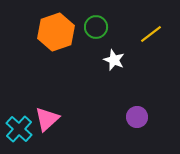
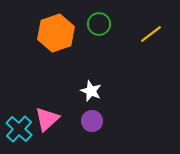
green circle: moved 3 px right, 3 px up
orange hexagon: moved 1 px down
white star: moved 23 px left, 31 px down
purple circle: moved 45 px left, 4 px down
